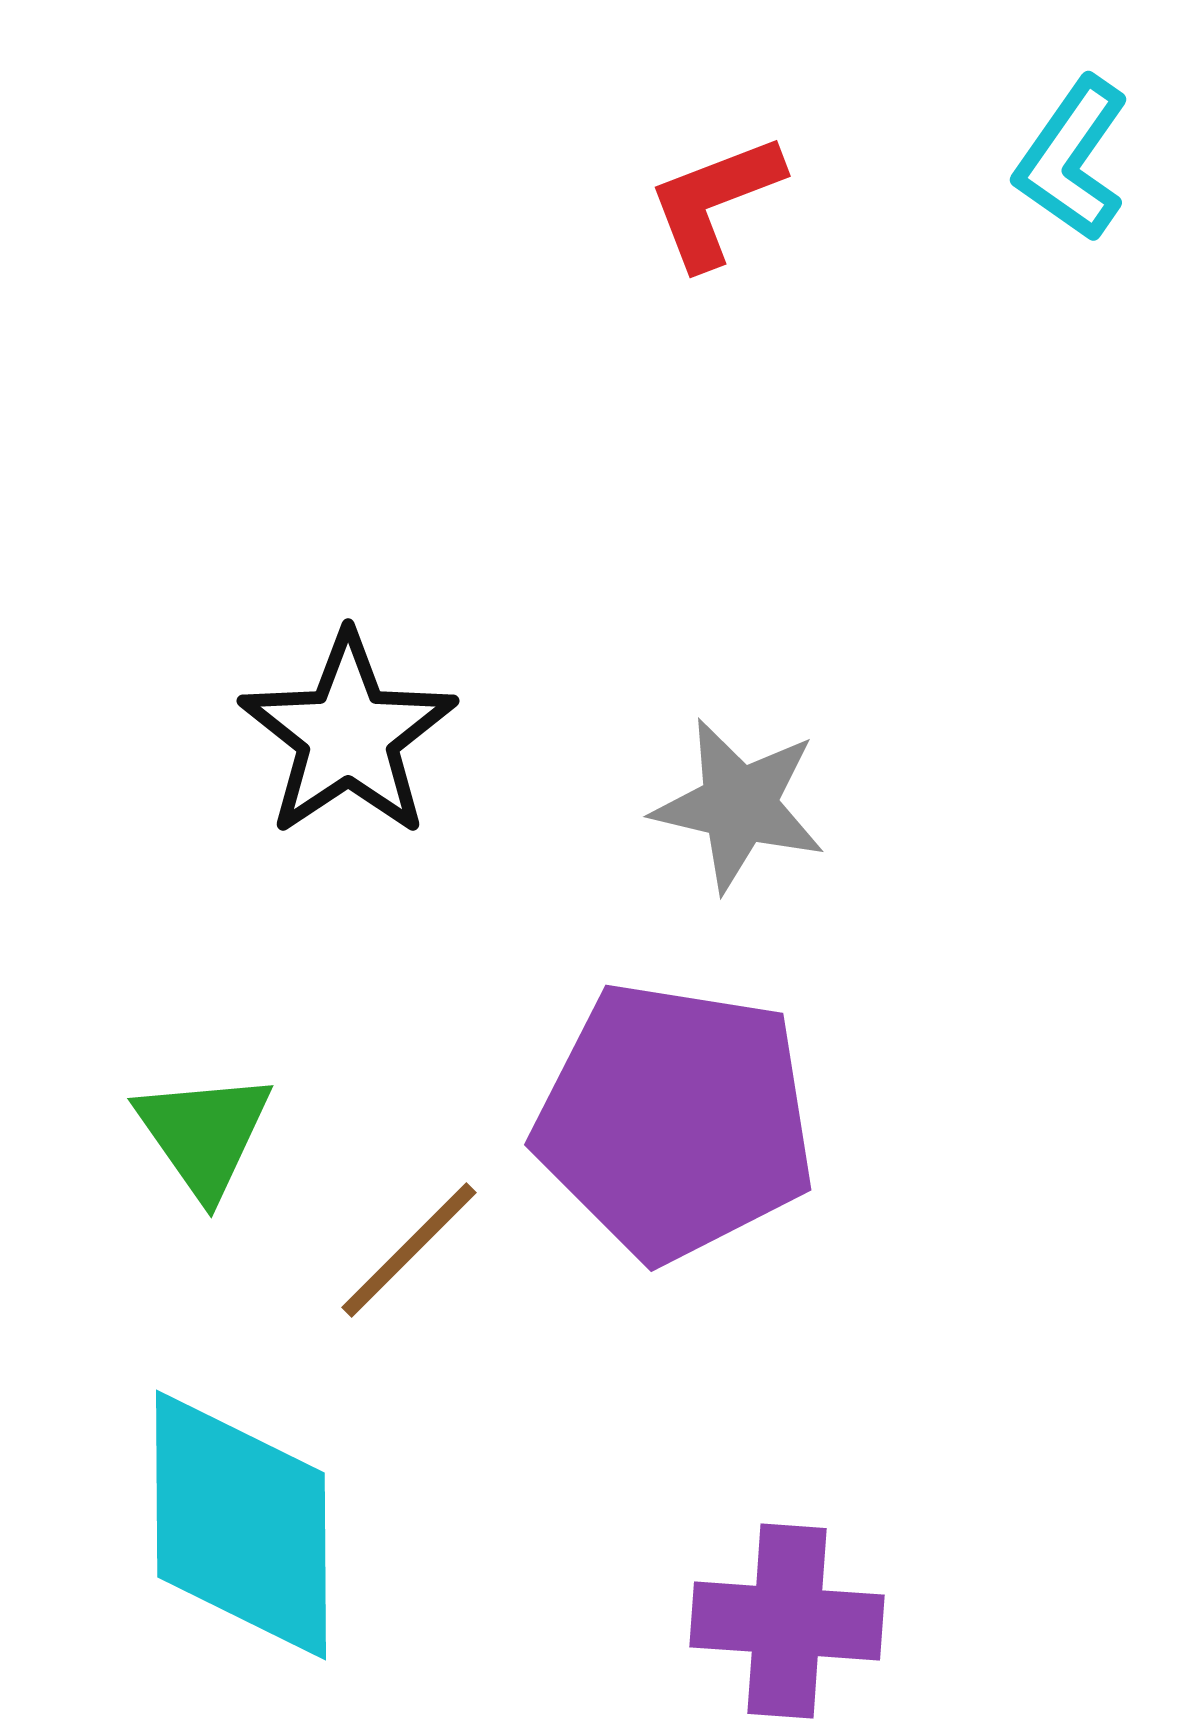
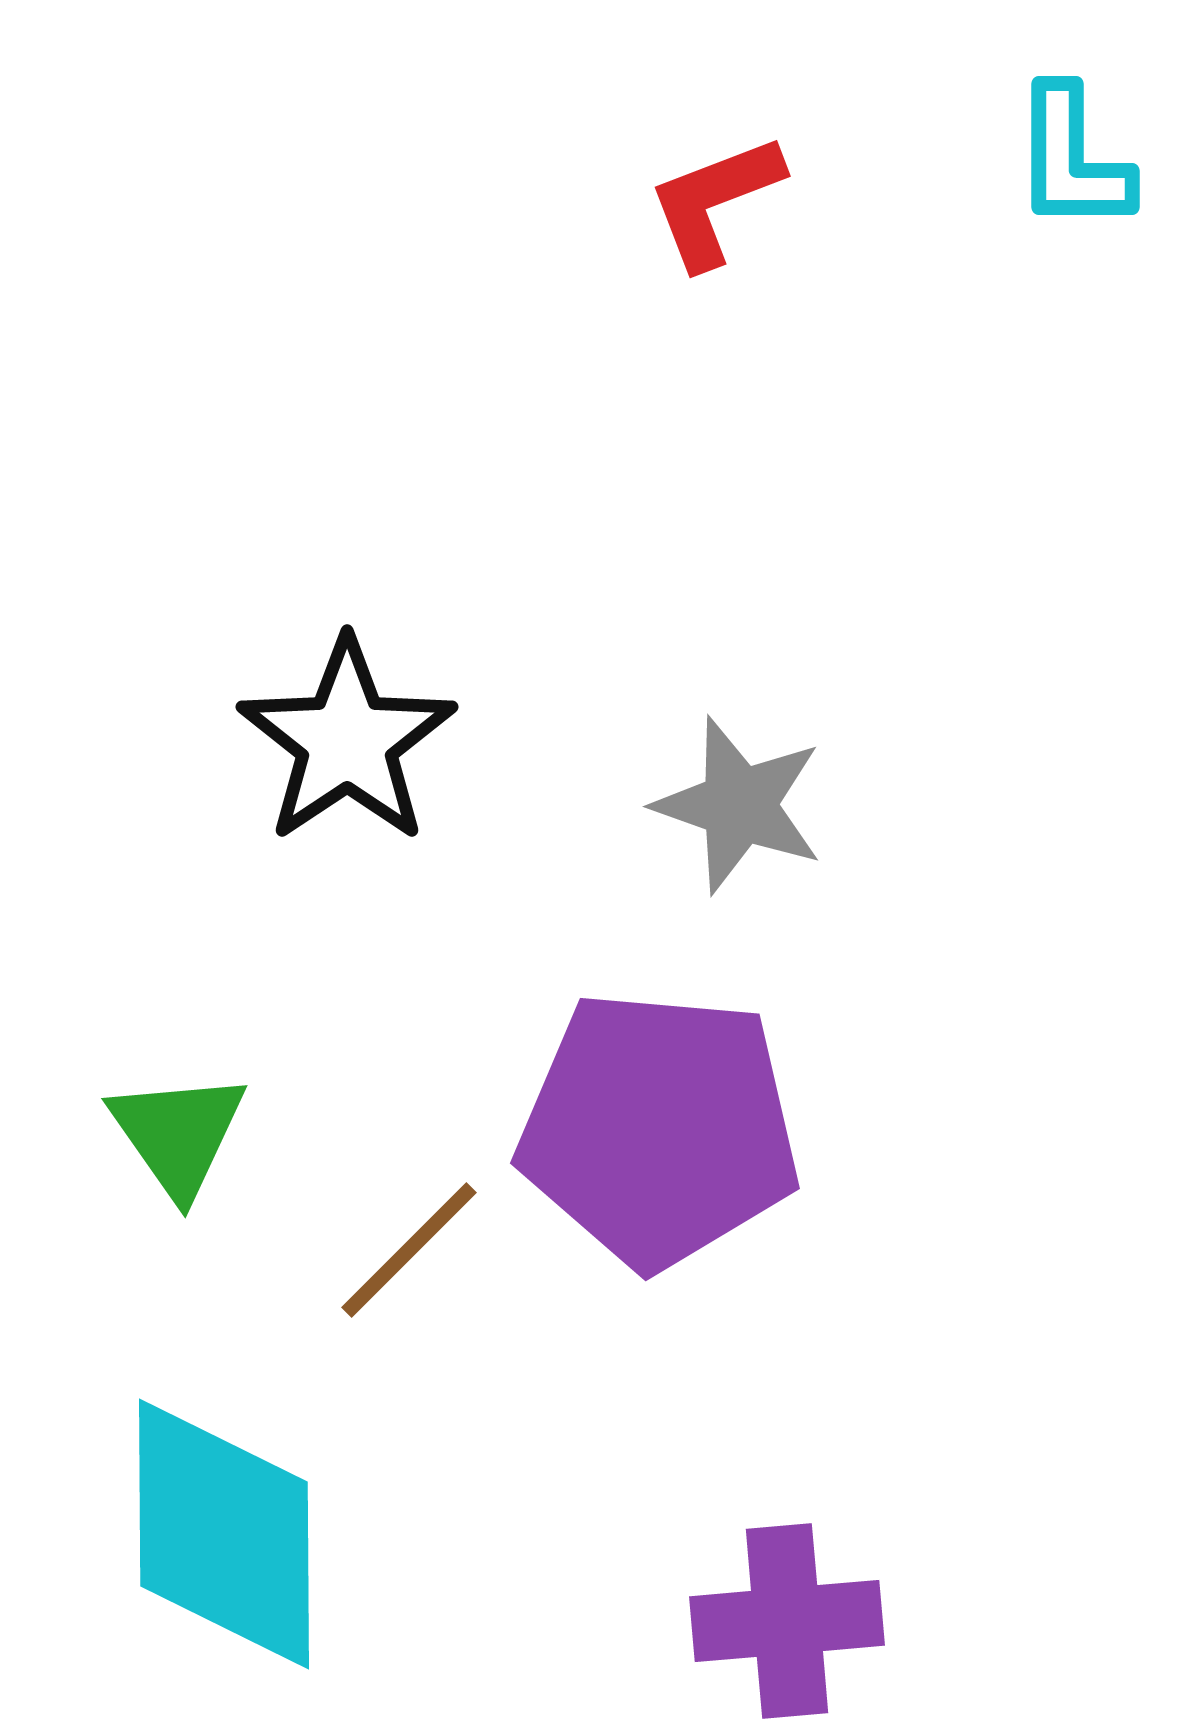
cyan L-shape: rotated 35 degrees counterclockwise
black star: moved 1 px left, 6 px down
gray star: rotated 6 degrees clockwise
purple pentagon: moved 16 px left, 8 px down; rotated 4 degrees counterclockwise
green triangle: moved 26 px left
cyan diamond: moved 17 px left, 9 px down
purple cross: rotated 9 degrees counterclockwise
